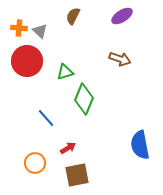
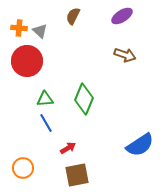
brown arrow: moved 5 px right, 4 px up
green triangle: moved 20 px left, 27 px down; rotated 12 degrees clockwise
blue line: moved 5 px down; rotated 12 degrees clockwise
blue semicircle: rotated 112 degrees counterclockwise
orange circle: moved 12 px left, 5 px down
